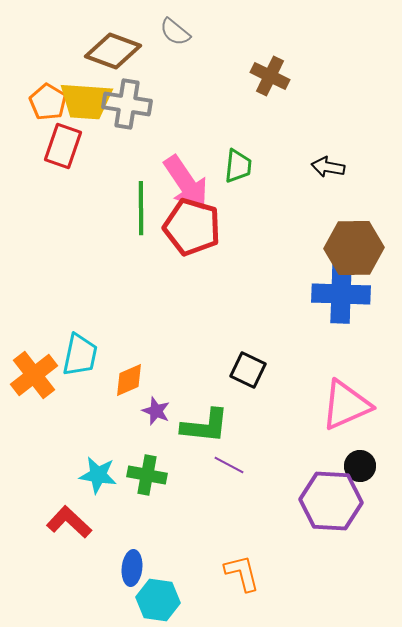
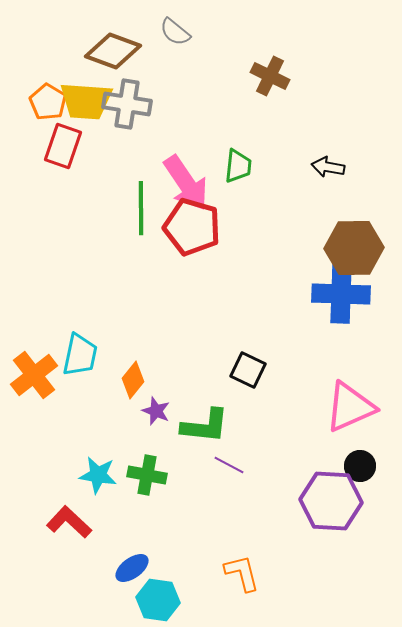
orange diamond: moved 4 px right; rotated 27 degrees counterclockwise
pink triangle: moved 4 px right, 2 px down
blue ellipse: rotated 48 degrees clockwise
